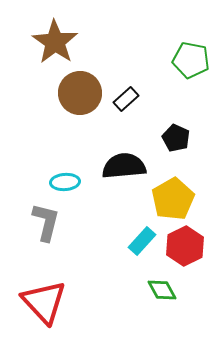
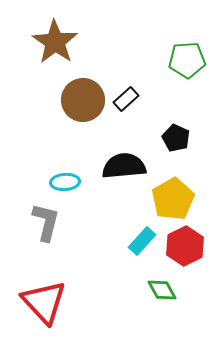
green pentagon: moved 4 px left; rotated 15 degrees counterclockwise
brown circle: moved 3 px right, 7 px down
